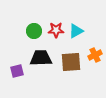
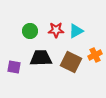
green circle: moved 4 px left
brown square: rotated 30 degrees clockwise
purple square: moved 3 px left, 4 px up; rotated 24 degrees clockwise
